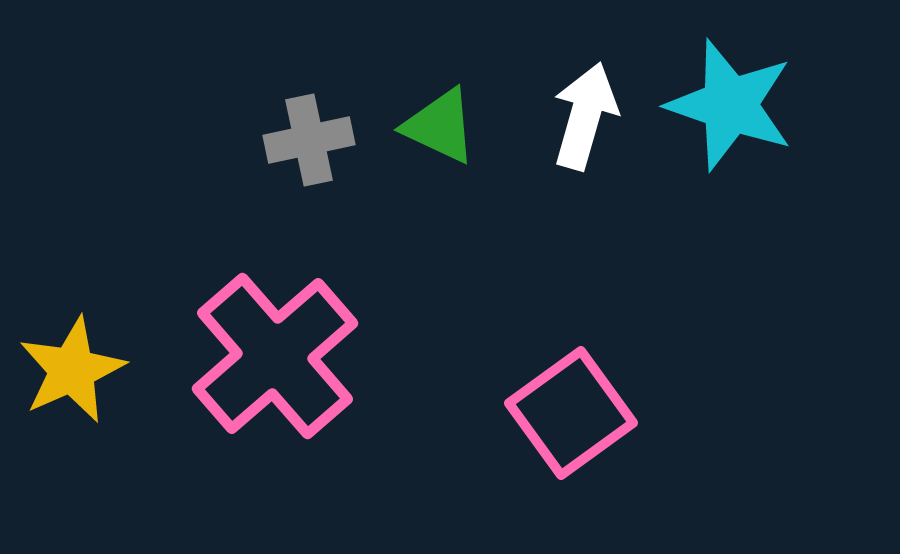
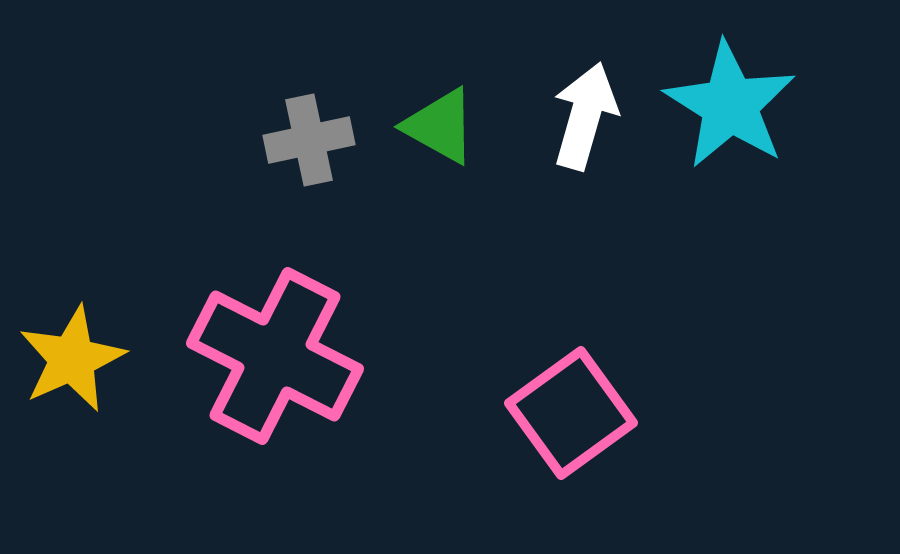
cyan star: rotated 13 degrees clockwise
green triangle: rotated 4 degrees clockwise
pink cross: rotated 22 degrees counterclockwise
yellow star: moved 11 px up
